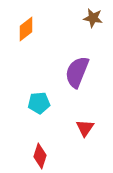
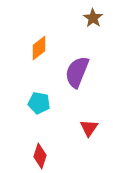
brown star: rotated 24 degrees clockwise
orange diamond: moved 13 px right, 19 px down
cyan pentagon: rotated 15 degrees clockwise
red triangle: moved 4 px right
